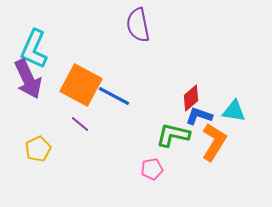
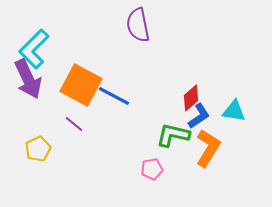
cyan L-shape: rotated 21 degrees clockwise
blue L-shape: rotated 128 degrees clockwise
purple line: moved 6 px left
orange L-shape: moved 6 px left, 6 px down
